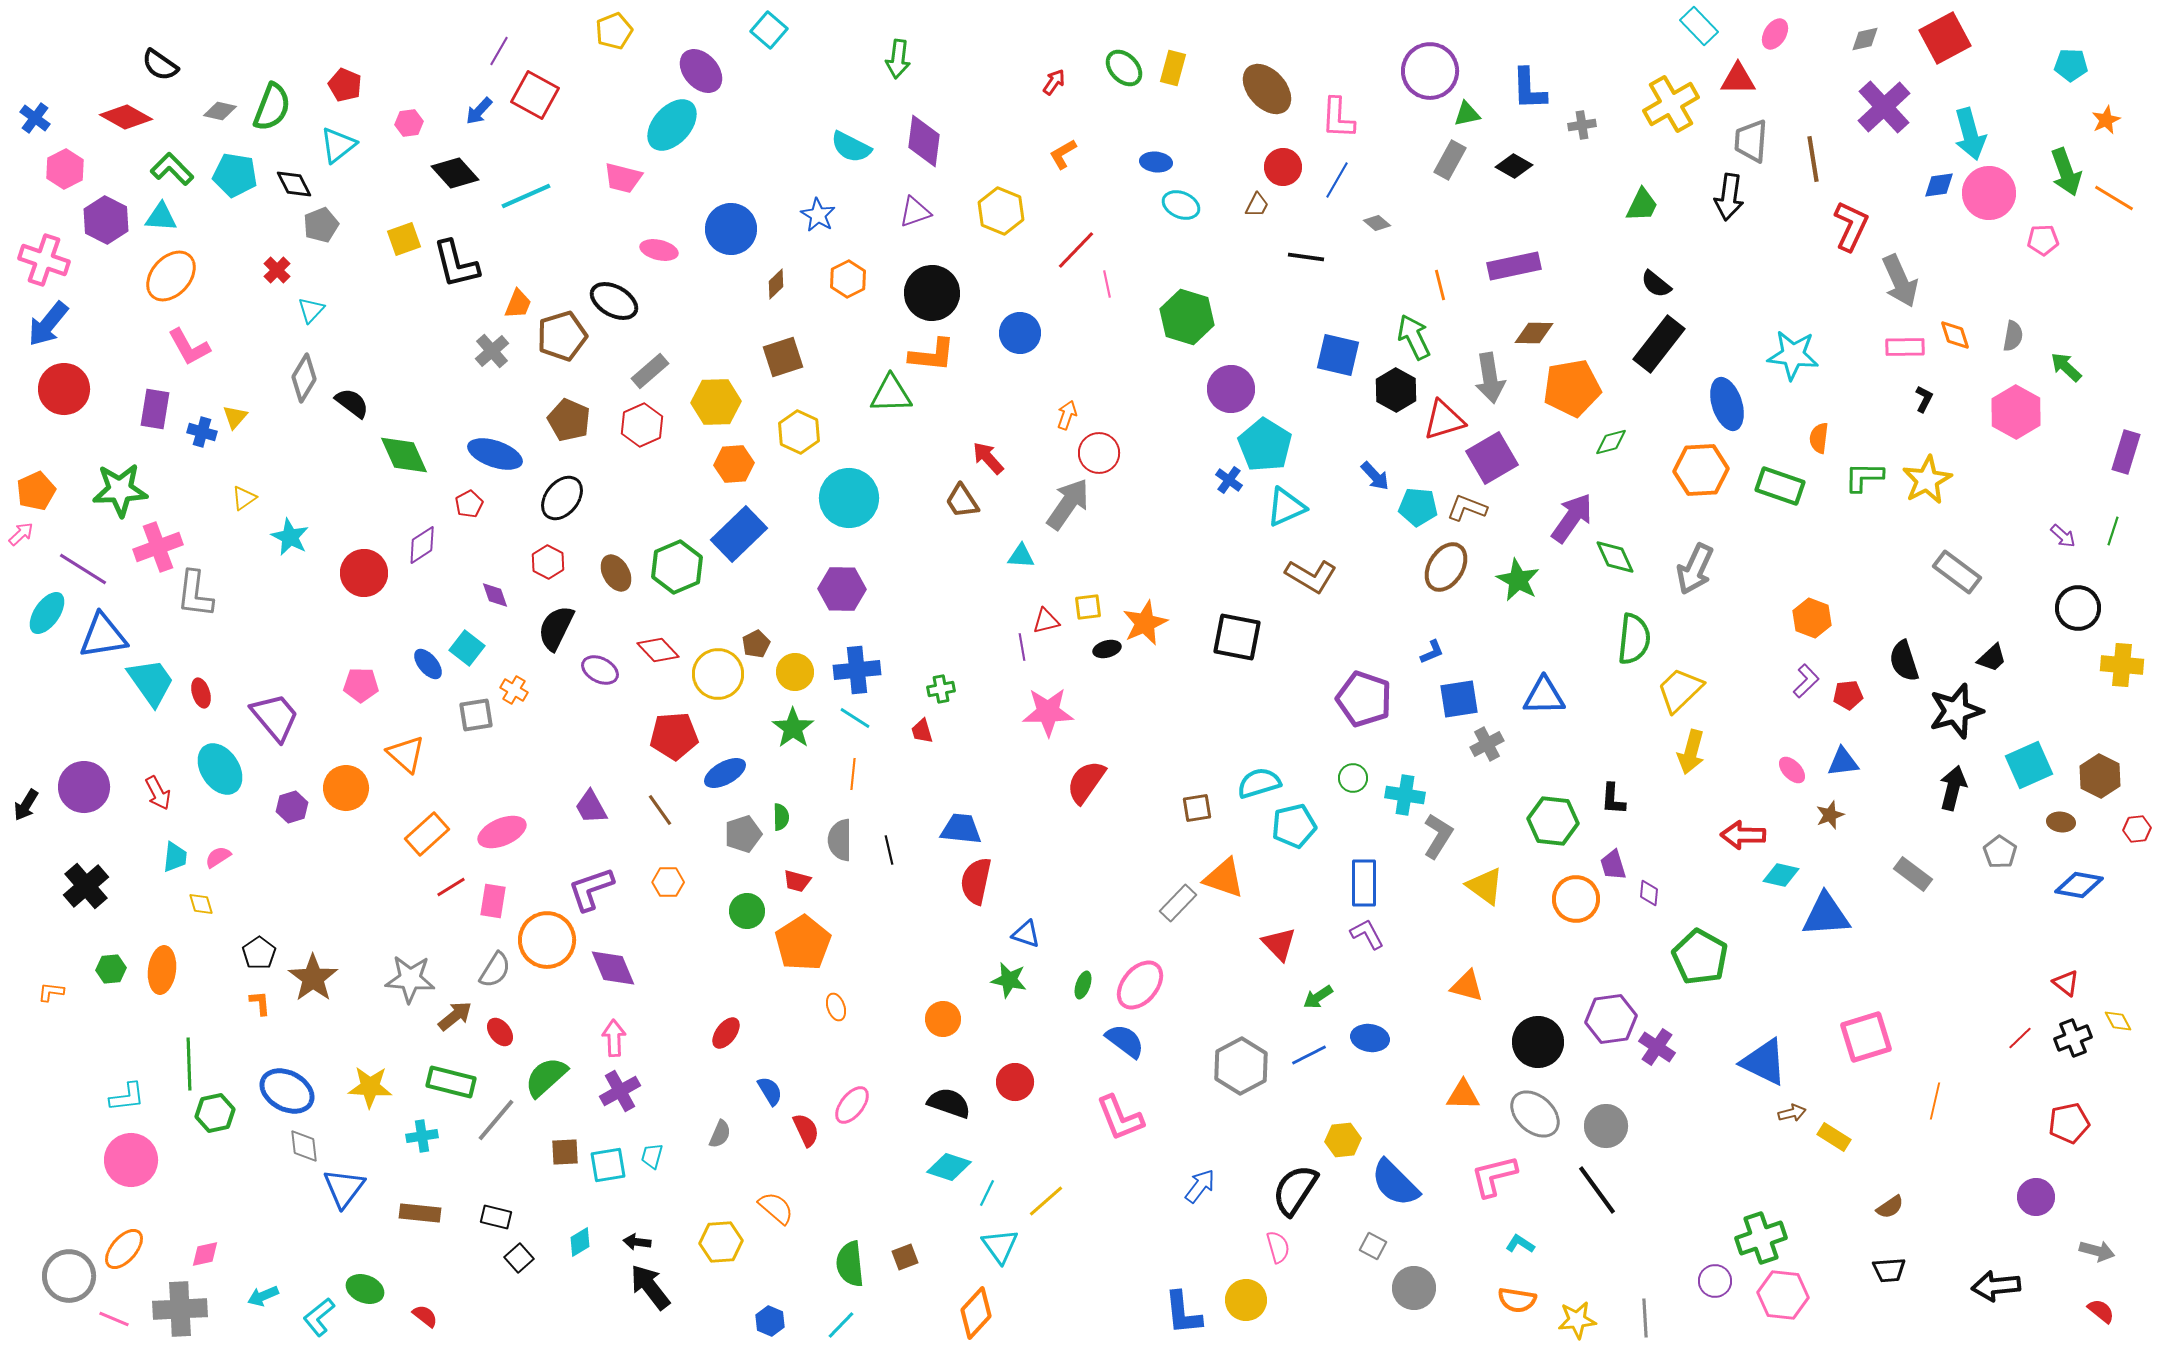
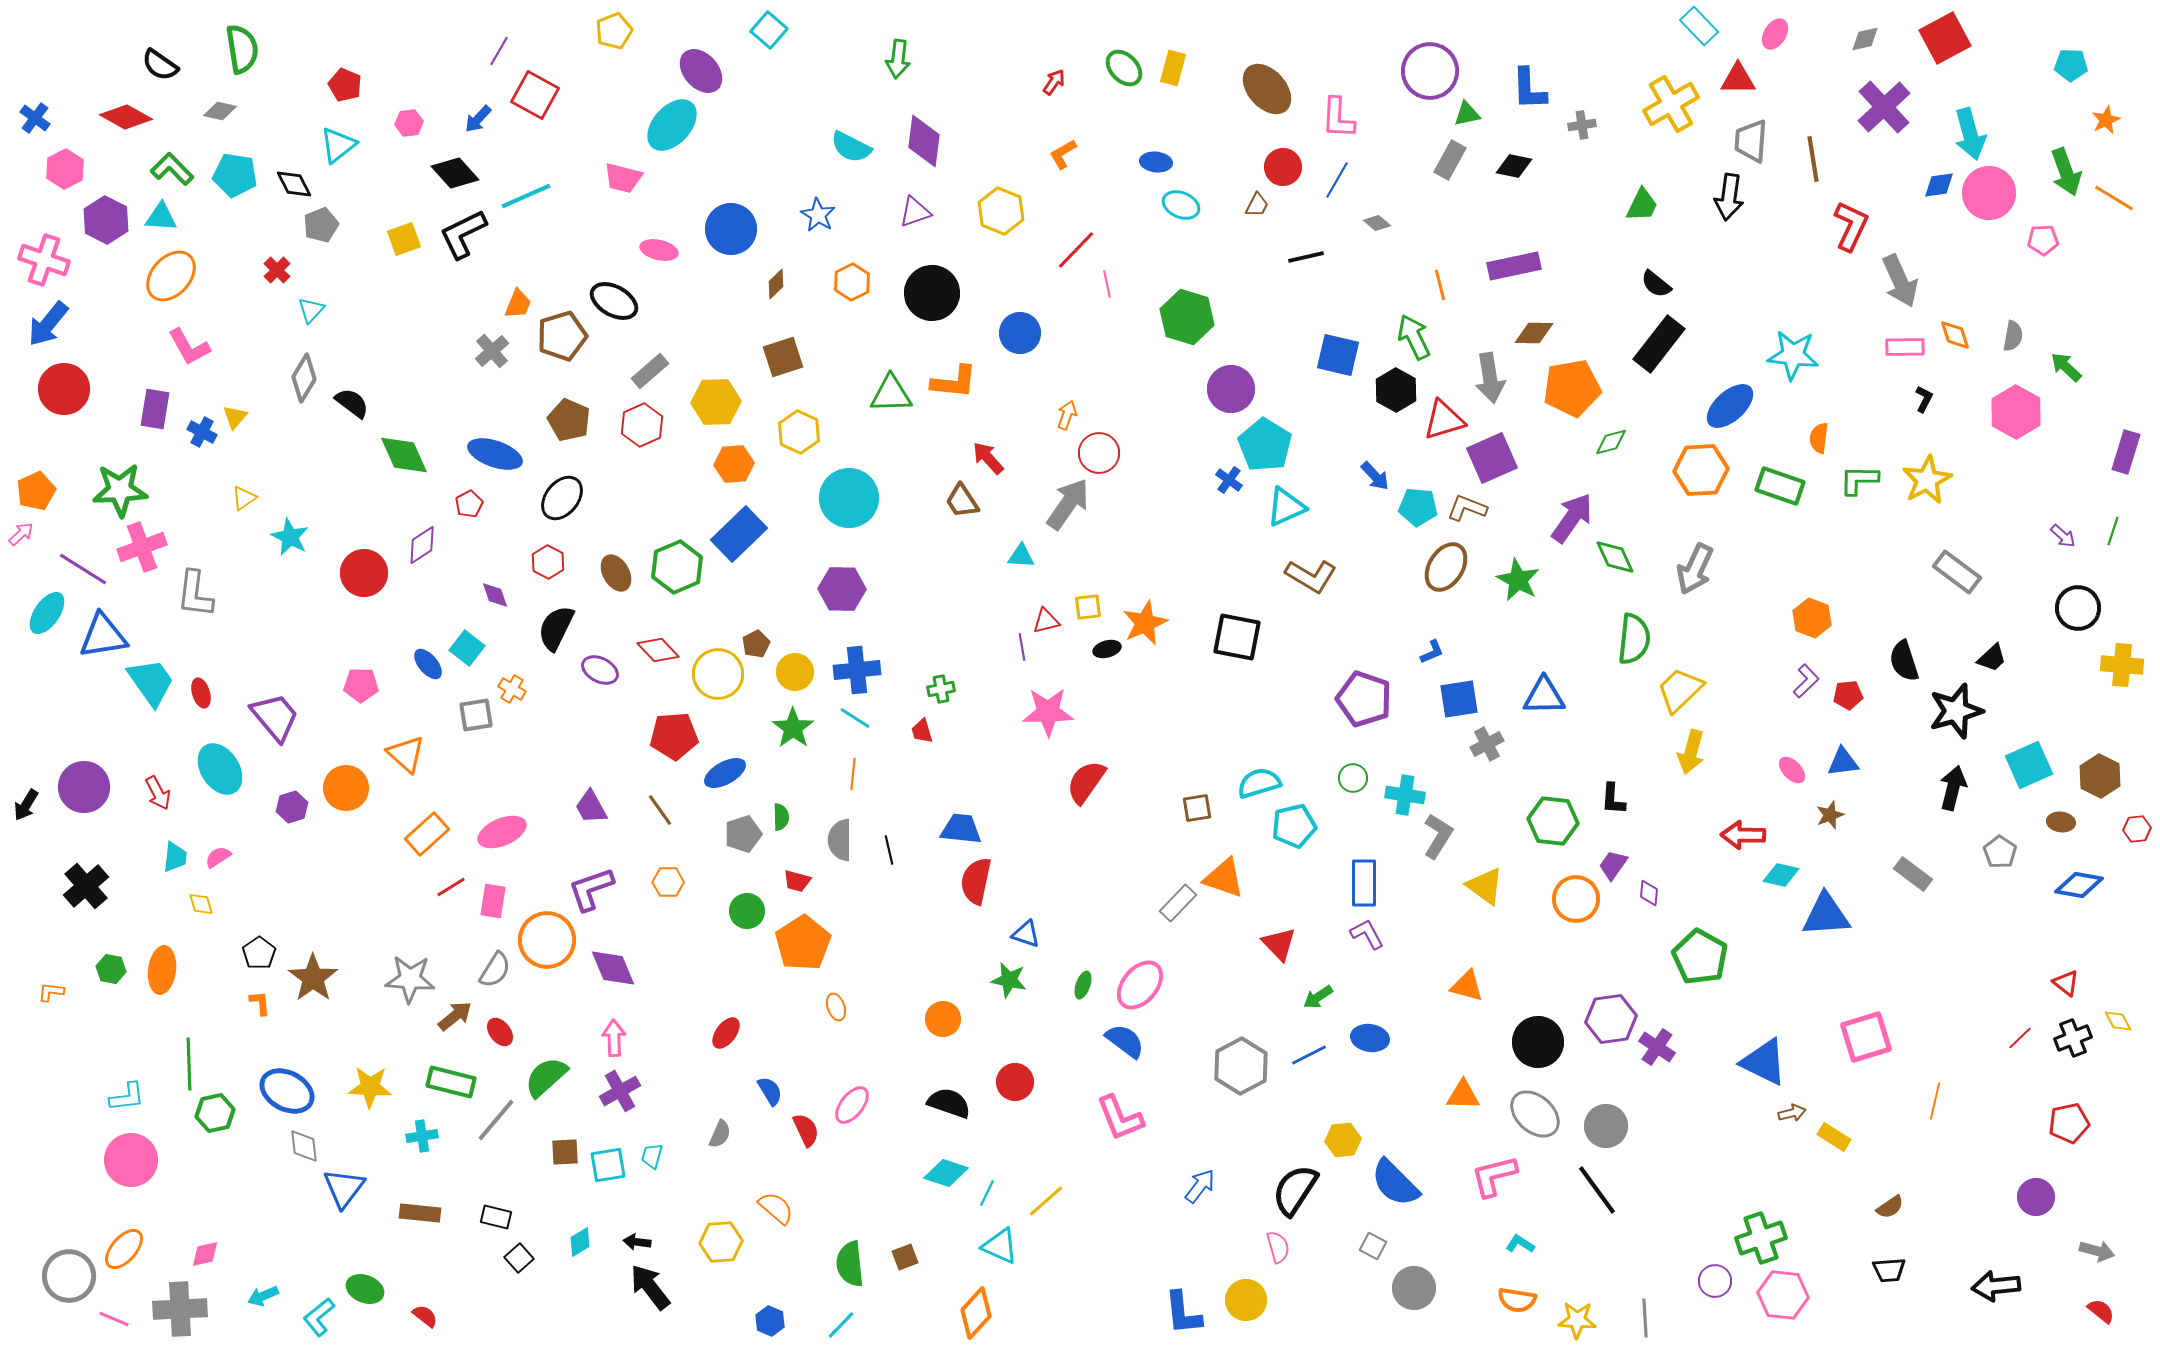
green semicircle at (272, 107): moved 30 px left, 58 px up; rotated 30 degrees counterclockwise
blue arrow at (479, 111): moved 1 px left, 8 px down
black diamond at (1514, 166): rotated 18 degrees counterclockwise
black line at (1306, 257): rotated 21 degrees counterclockwise
black L-shape at (456, 264): moved 7 px right, 30 px up; rotated 78 degrees clockwise
orange hexagon at (848, 279): moved 4 px right, 3 px down
orange L-shape at (932, 355): moved 22 px right, 27 px down
blue ellipse at (1727, 404): moved 3 px right, 2 px down; rotated 66 degrees clockwise
blue cross at (202, 432): rotated 12 degrees clockwise
purple square at (1492, 458): rotated 6 degrees clockwise
green L-shape at (1864, 477): moved 5 px left, 3 px down
pink cross at (158, 547): moved 16 px left
orange cross at (514, 690): moved 2 px left, 1 px up
purple trapezoid at (1613, 865): rotated 52 degrees clockwise
green hexagon at (111, 969): rotated 16 degrees clockwise
cyan diamond at (949, 1167): moved 3 px left, 6 px down
cyan triangle at (1000, 1246): rotated 30 degrees counterclockwise
yellow star at (1577, 1320): rotated 9 degrees clockwise
